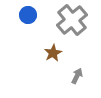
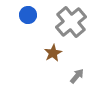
gray cross: moved 1 px left, 2 px down
gray arrow: rotated 14 degrees clockwise
